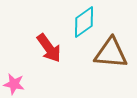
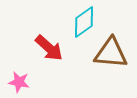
red arrow: rotated 12 degrees counterclockwise
pink star: moved 5 px right, 2 px up
